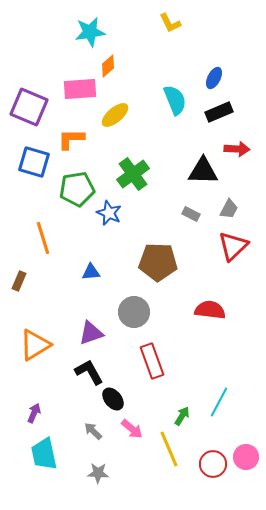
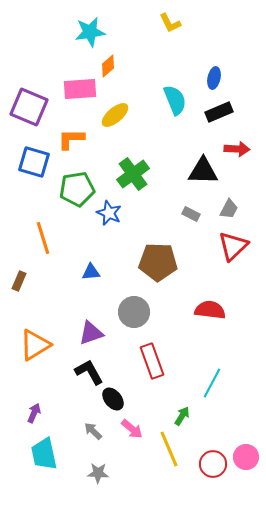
blue ellipse: rotated 15 degrees counterclockwise
cyan line: moved 7 px left, 19 px up
